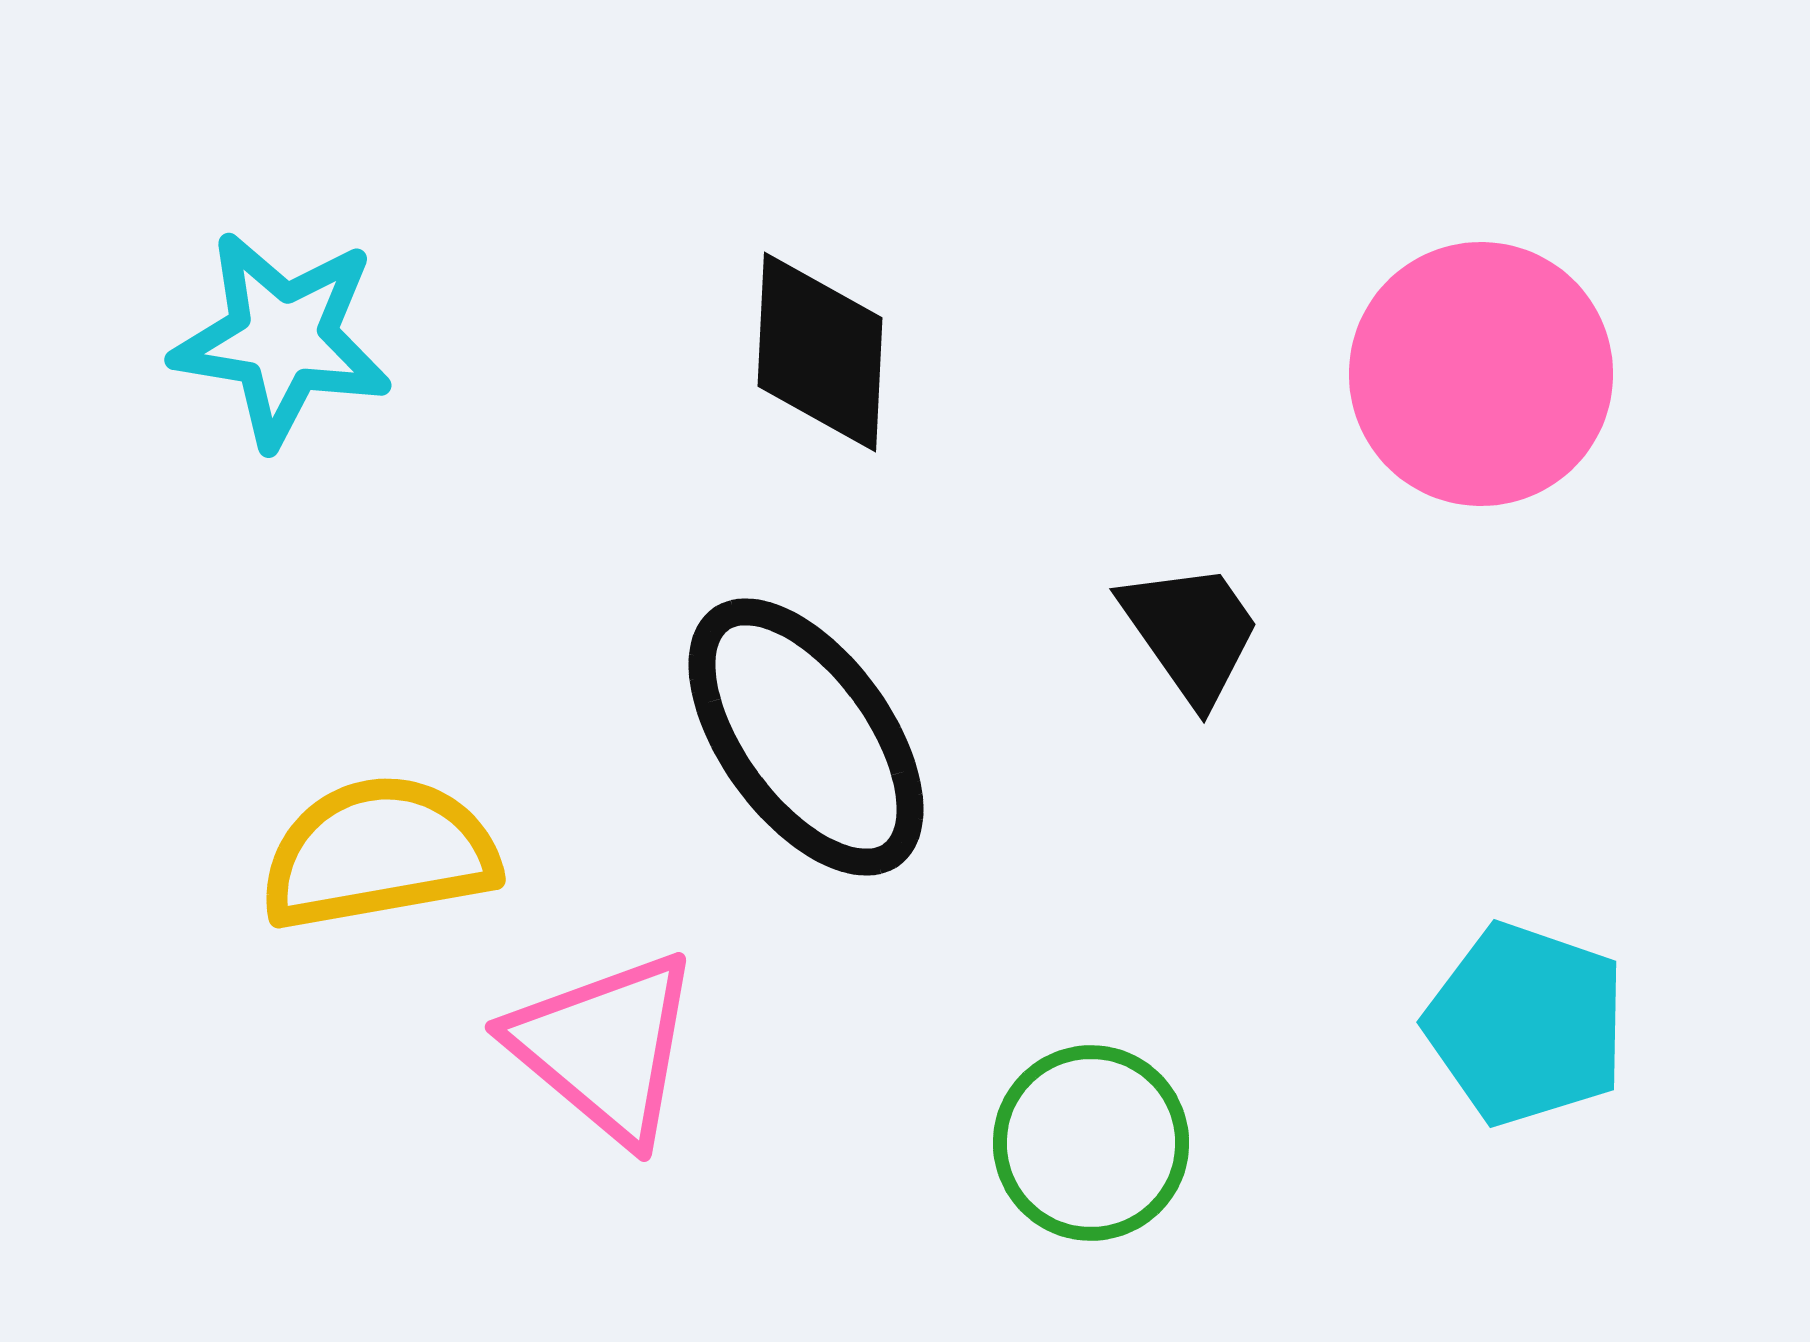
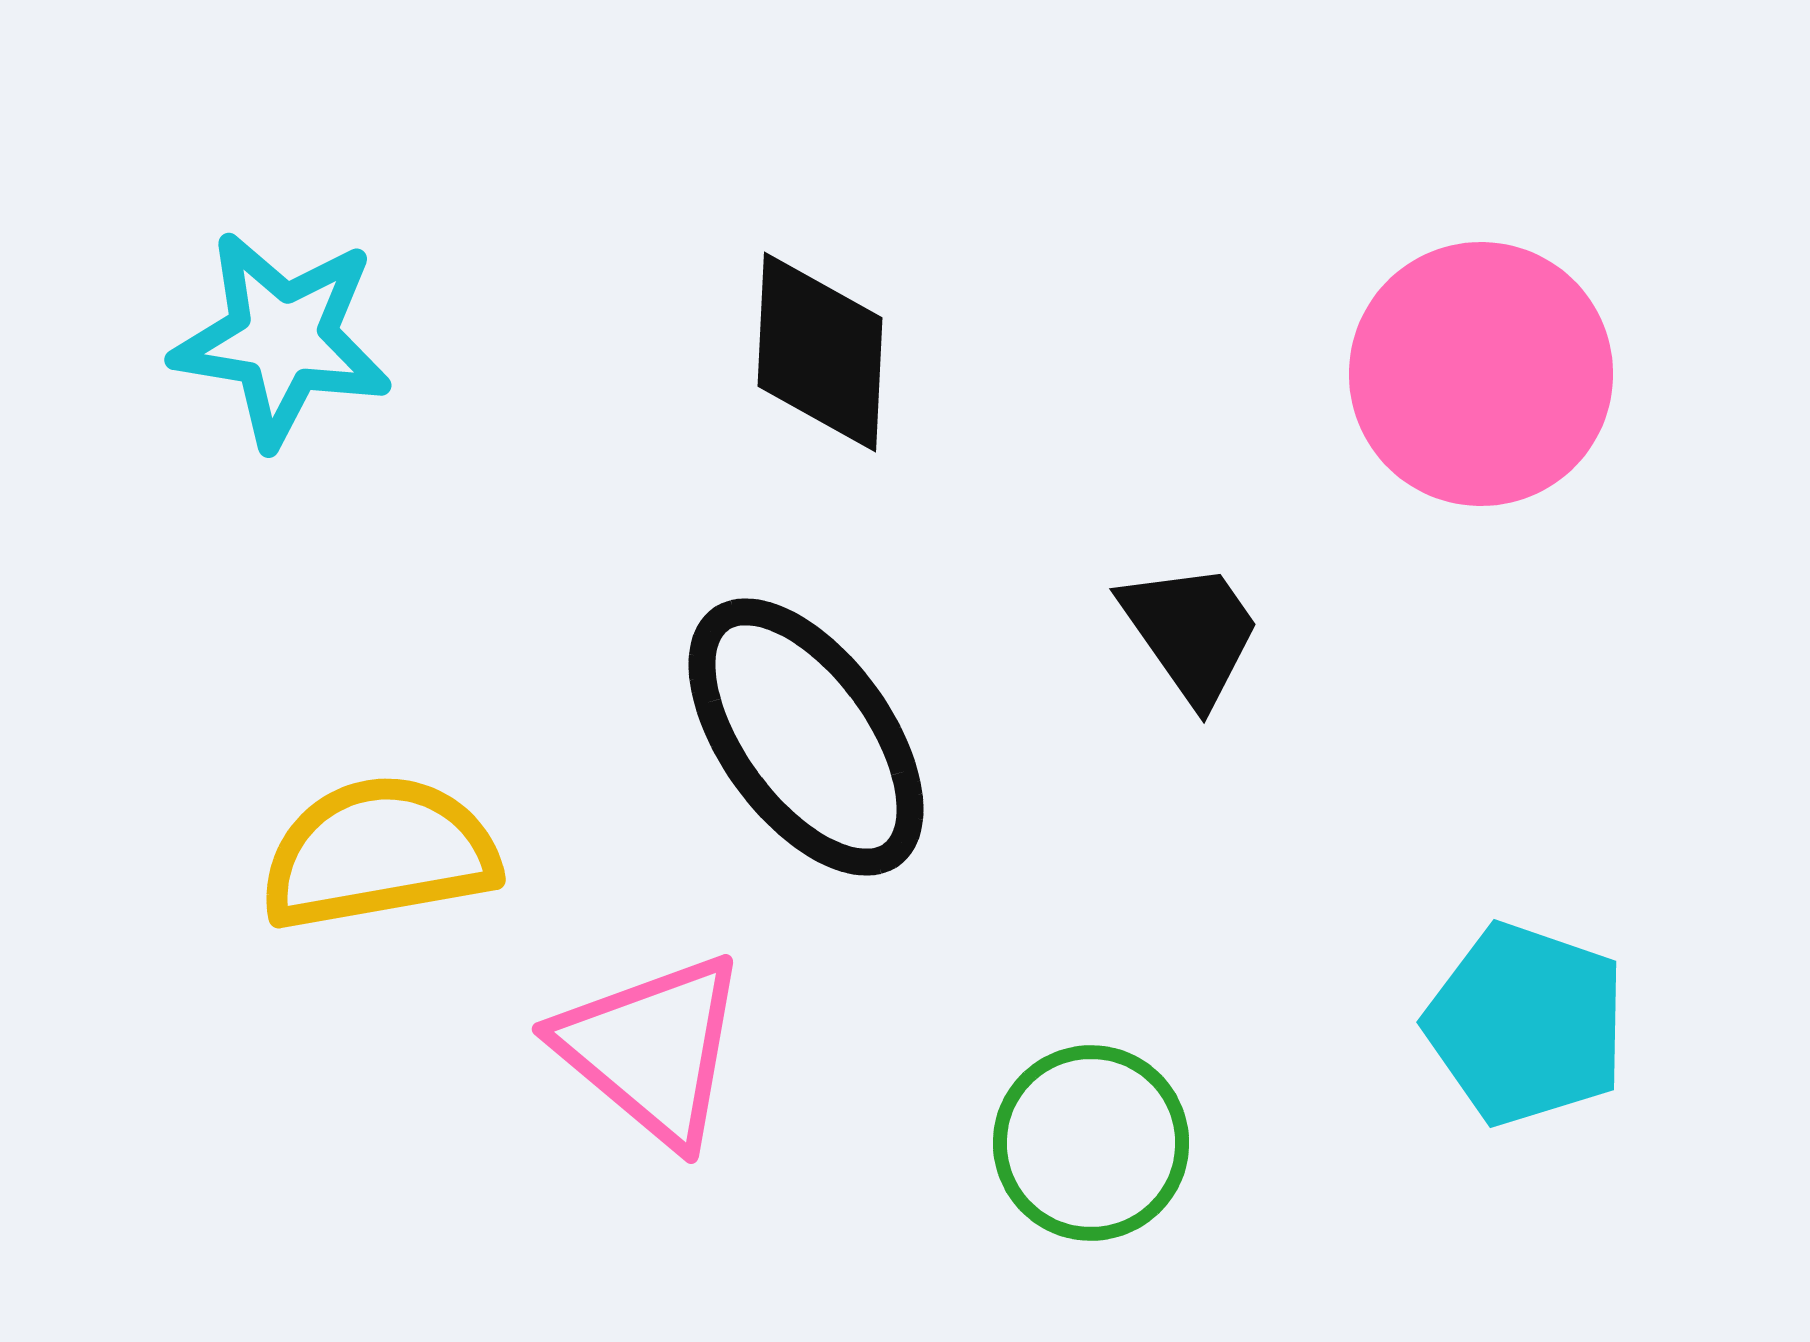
pink triangle: moved 47 px right, 2 px down
